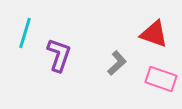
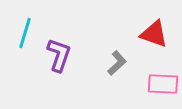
pink rectangle: moved 2 px right, 5 px down; rotated 16 degrees counterclockwise
